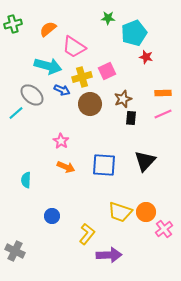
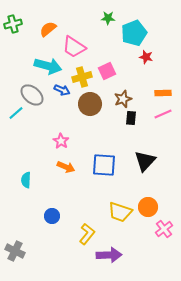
orange circle: moved 2 px right, 5 px up
